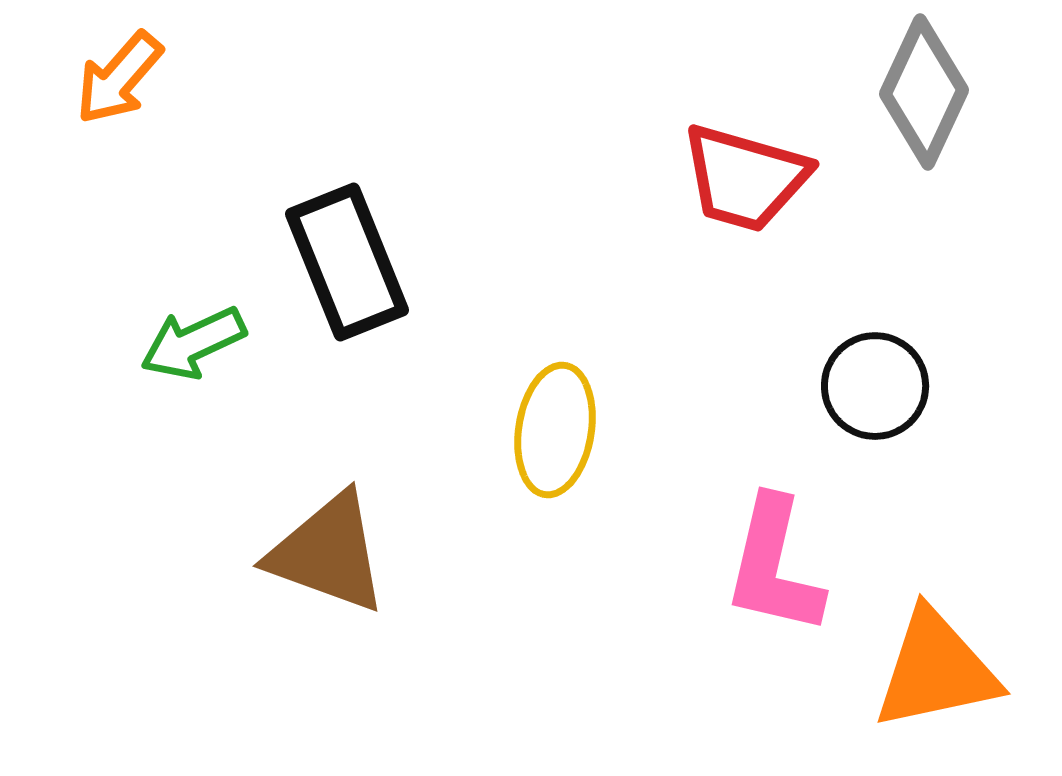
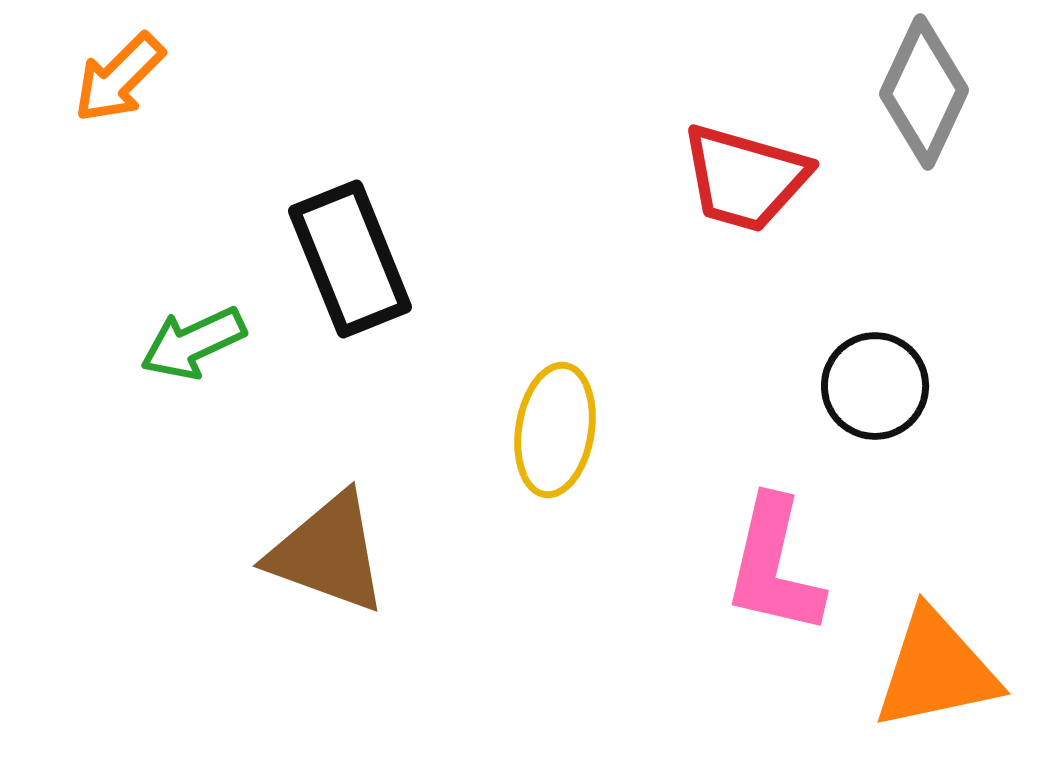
orange arrow: rotated 4 degrees clockwise
black rectangle: moved 3 px right, 3 px up
